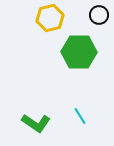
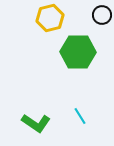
black circle: moved 3 px right
green hexagon: moved 1 px left
